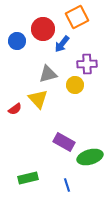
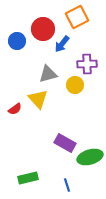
purple rectangle: moved 1 px right, 1 px down
